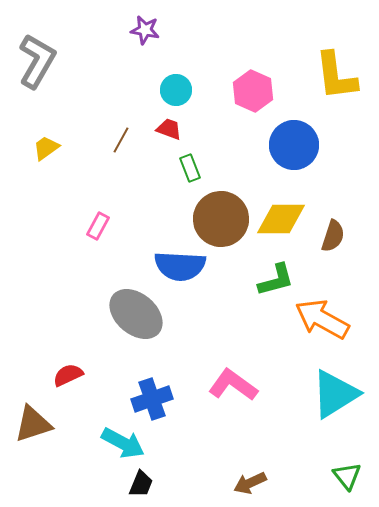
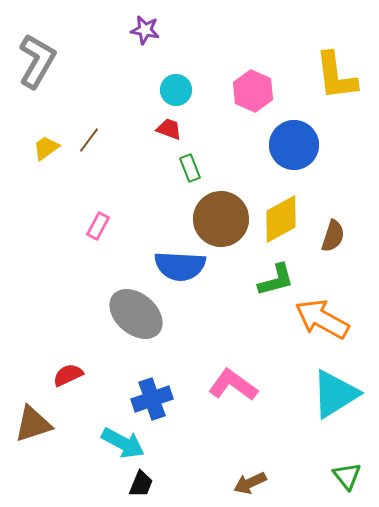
brown line: moved 32 px left; rotated 8 degrees clockwise
yellow diamond: rotated 30 degrees counterclockwise
